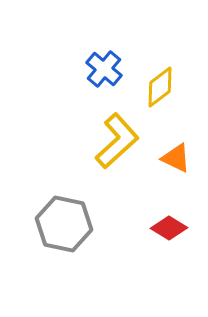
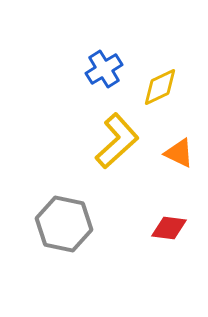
blue cross: rotated 18 degrees clockwise
yellow diamond: rotated 12 degrees clockwise
orange triangle: moved 3 px right, 5 px up
red diamond: rotated 24 degrees counterclockwise
